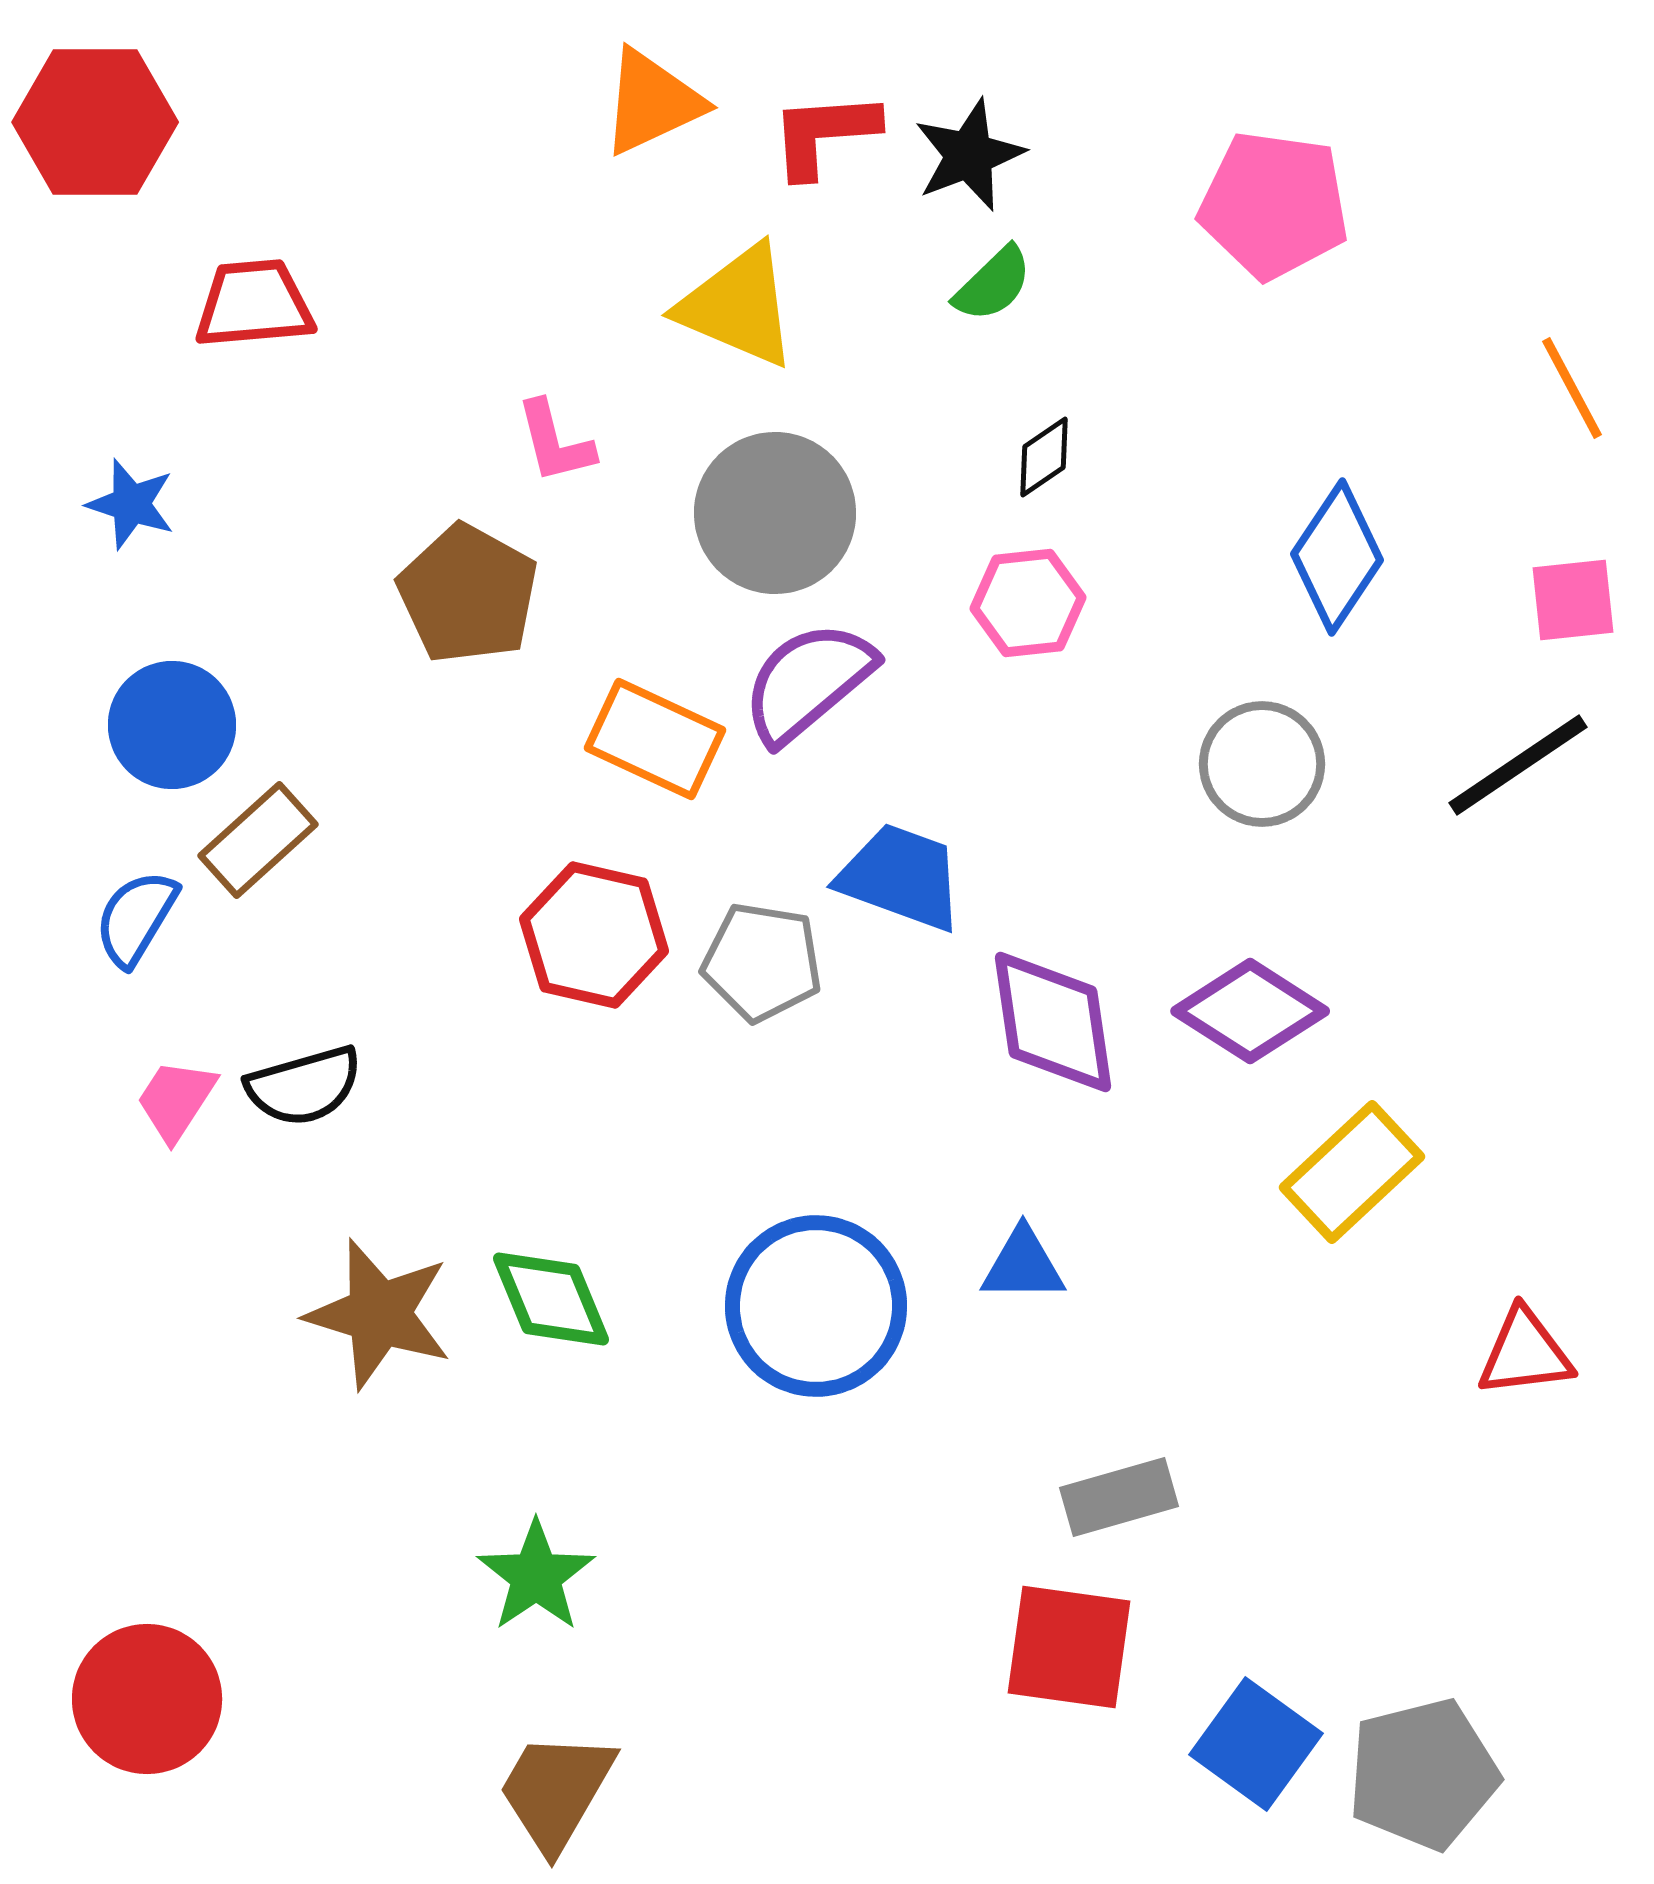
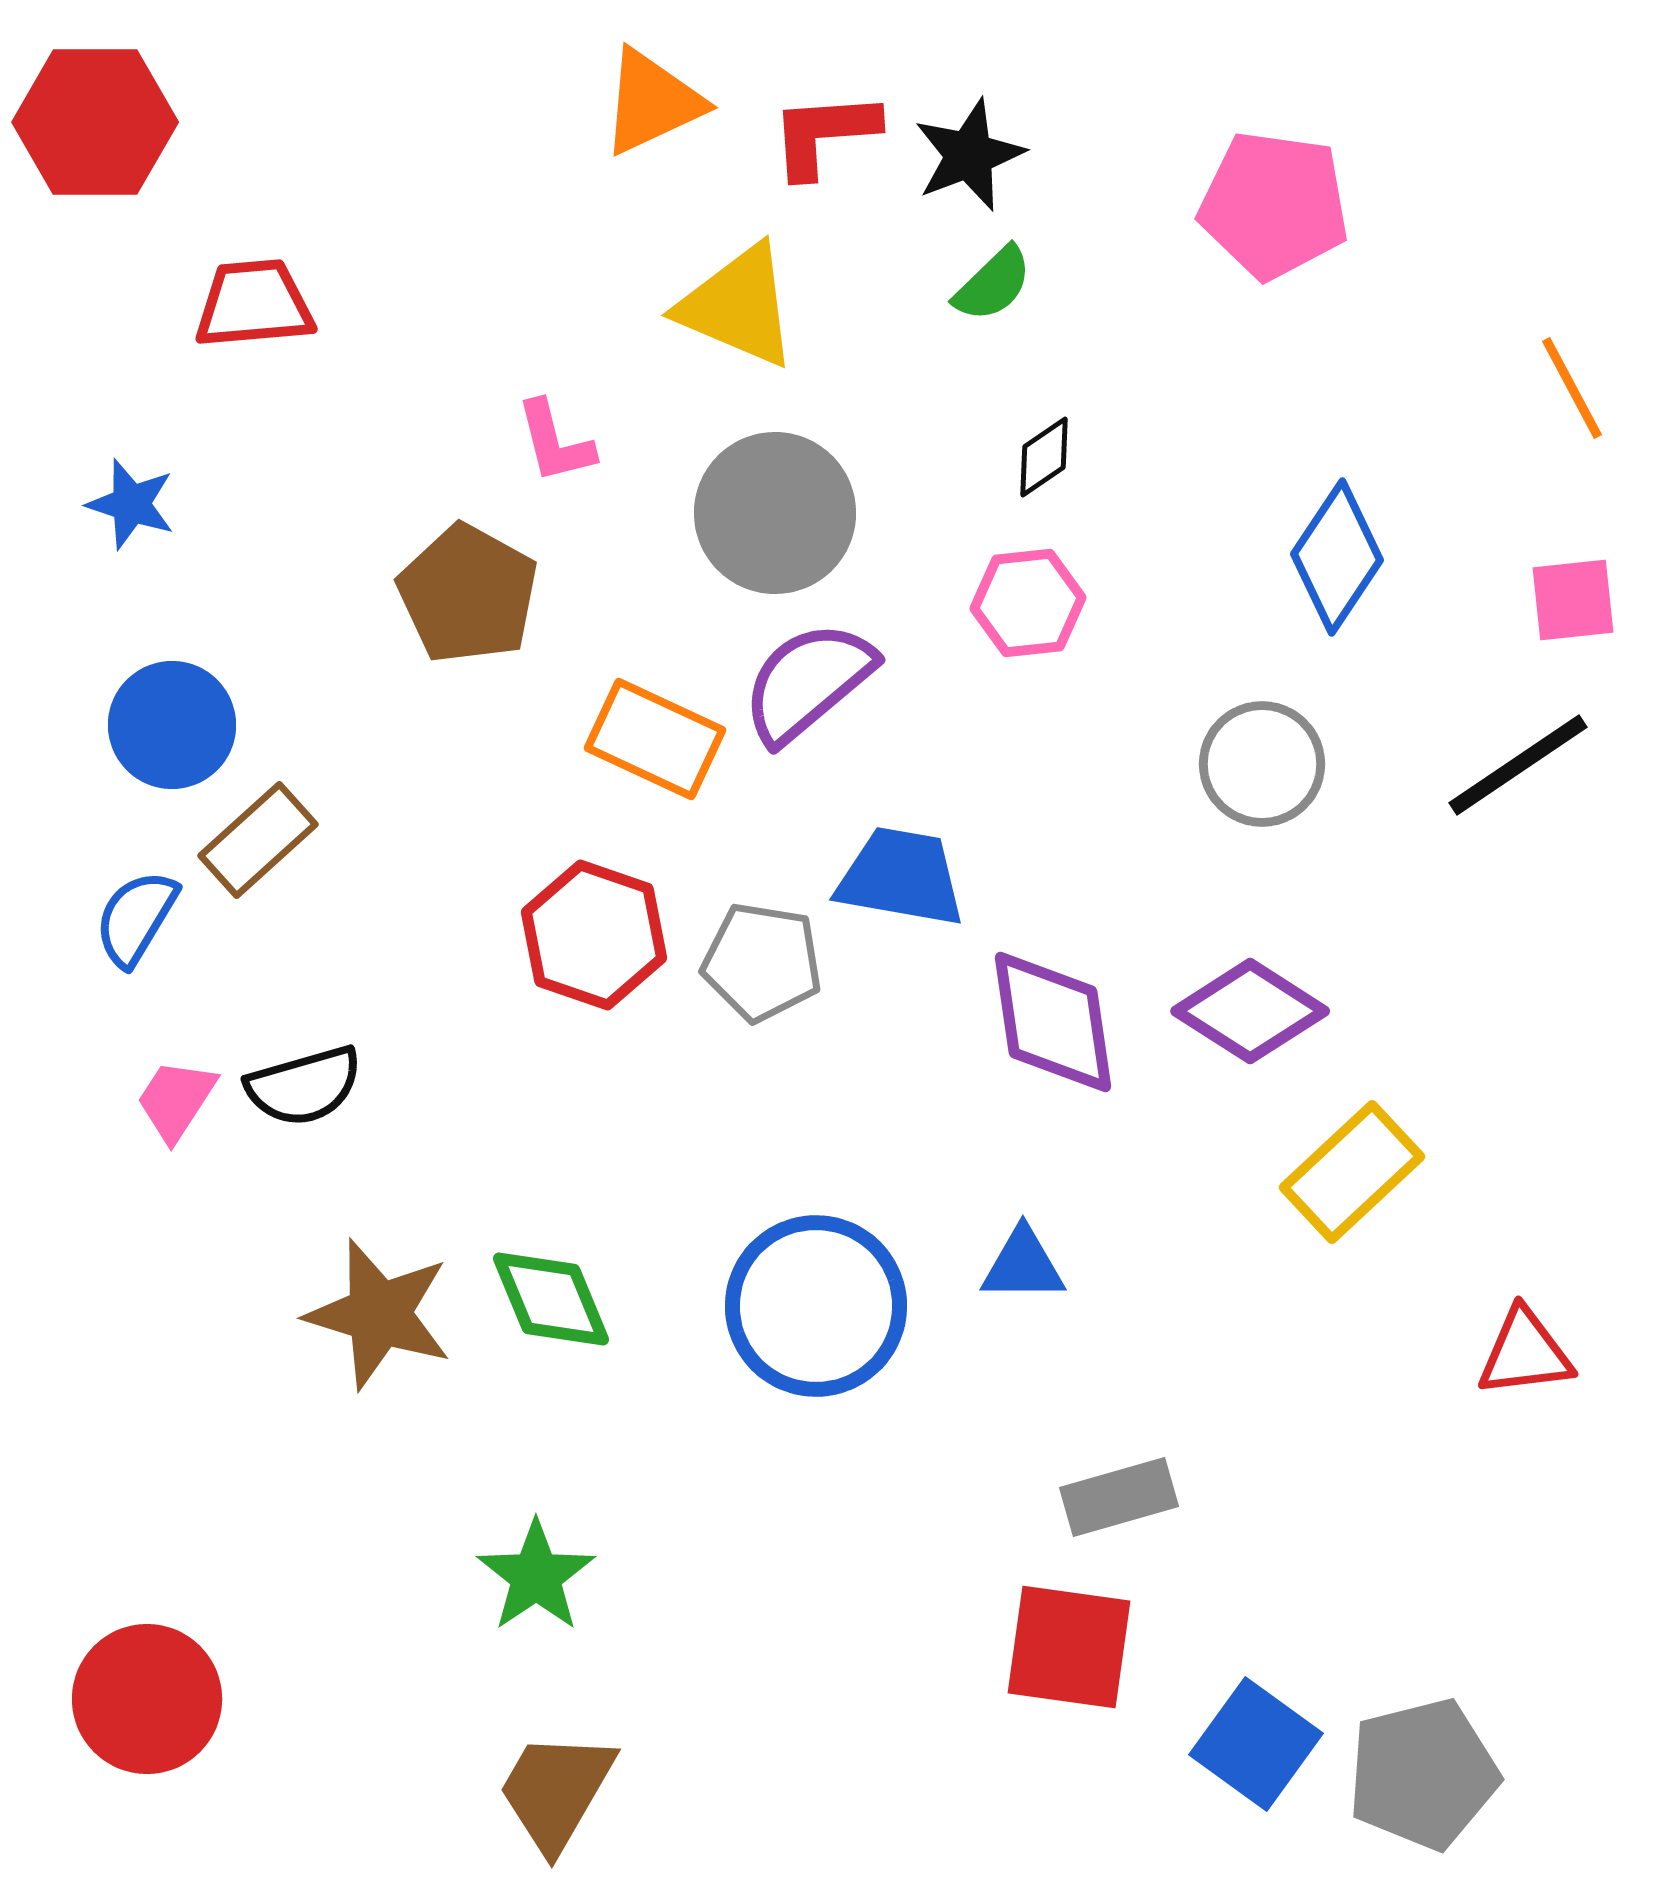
blue trapezoid at (901, 877): rotated 10 degrees counterclockwise
red hexagon at (594, 935): rotated 6 degrees clockwise
